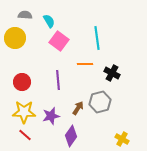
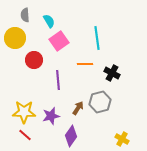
gray semicircle: rotated 96 degrees counterclockwise
pink square: rotated 18 degrees clockwise
red circle: moved 12 px right, 22 px up
